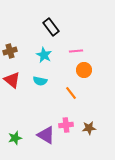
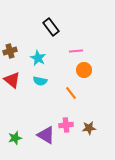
cyan star: moved 6 px left, 3 px down
